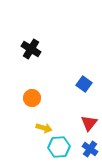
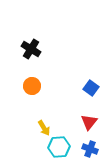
blue square: moved 7 px right, 4 px down
orange circle: moved 12 px up
red triangle: moved 1 px up
yellow arrow: rotated 42 degrees clockwise
blue cross: rotated 14 degrees counterclockwise
